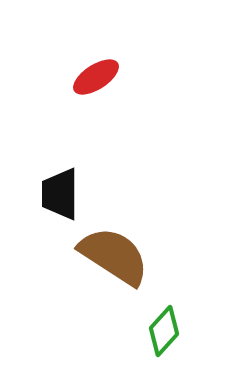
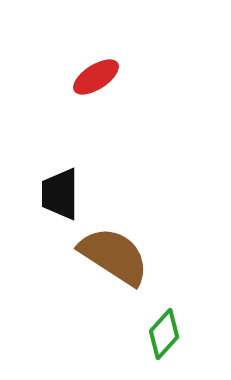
green diamond: moved 3 px down
